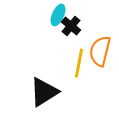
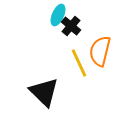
yellow line: rotated 36 degrees counterclockwise
black triangle: rotated 44 degrees counterclockwise
